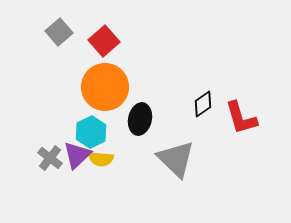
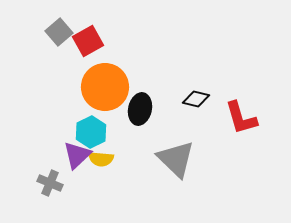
red square: moved 16 px left; rotated 12 degrees clockwise
black diamond: moved 7 px left, 5 px up; rotated 48 degrees clockwise
black ellipse: moved 10 px up
gray cross: moved 25 px down; rotated 15 degrees counterclockwise
